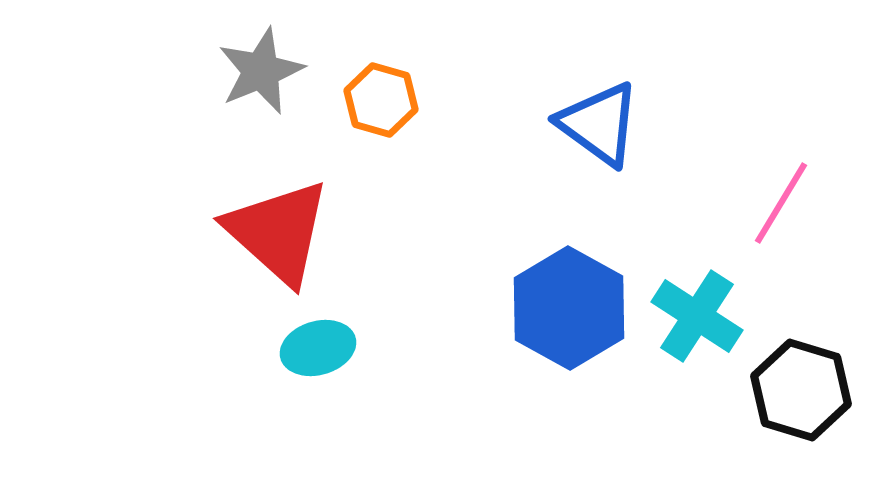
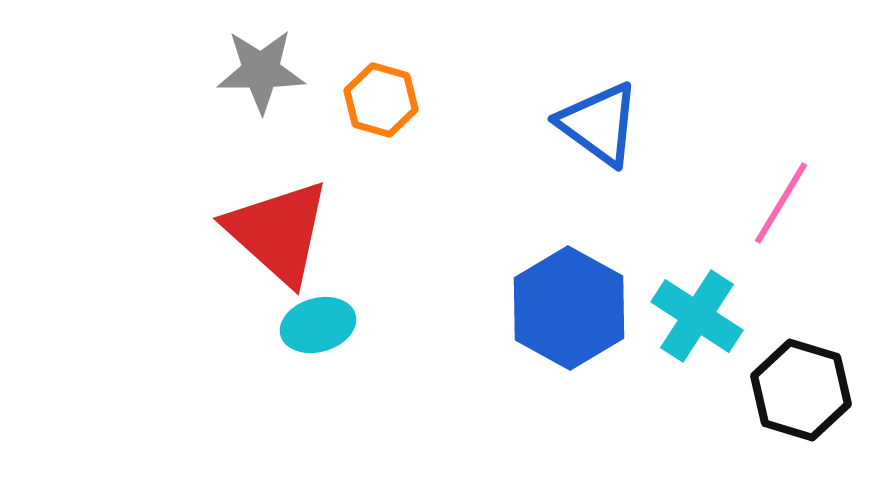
gray star: rotated 22 degrees clockwise
cyan ellipse: moved 23 px up
